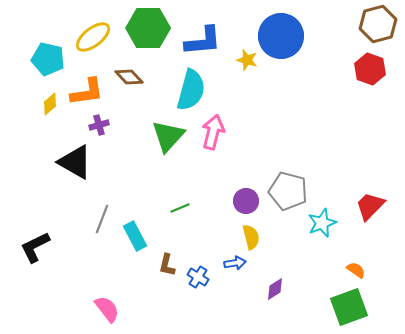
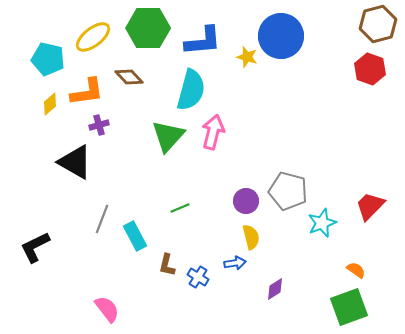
yellow star: moved 3 px up
